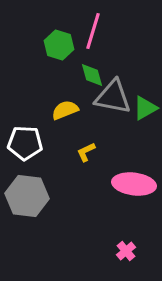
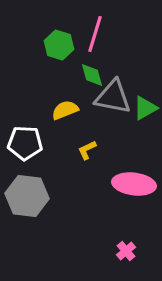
pink line: moved 2 px right, 3 px down
yellow L-shape: moved 1 px right, 2 px up
